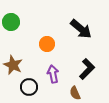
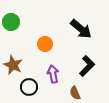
orange circle: moved 2 px left
black L-shape: moved 3 px up
